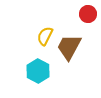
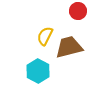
red circle: moved 10 px left, 3 px up
brown trapezoid: rotated 48 degrees clockwise
